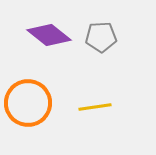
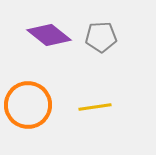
orange circle: moved 2 px down
